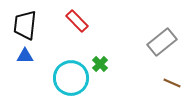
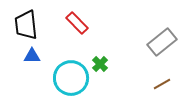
red rectangle: moved 2 px down
black trapezoid: moved 1 px right; rotated 12 degrees counterclockwise
blue triangle: moved 7 px right
brown line: moved 10 px left, 1 px down; rotated 54 degrees counterclockwise
